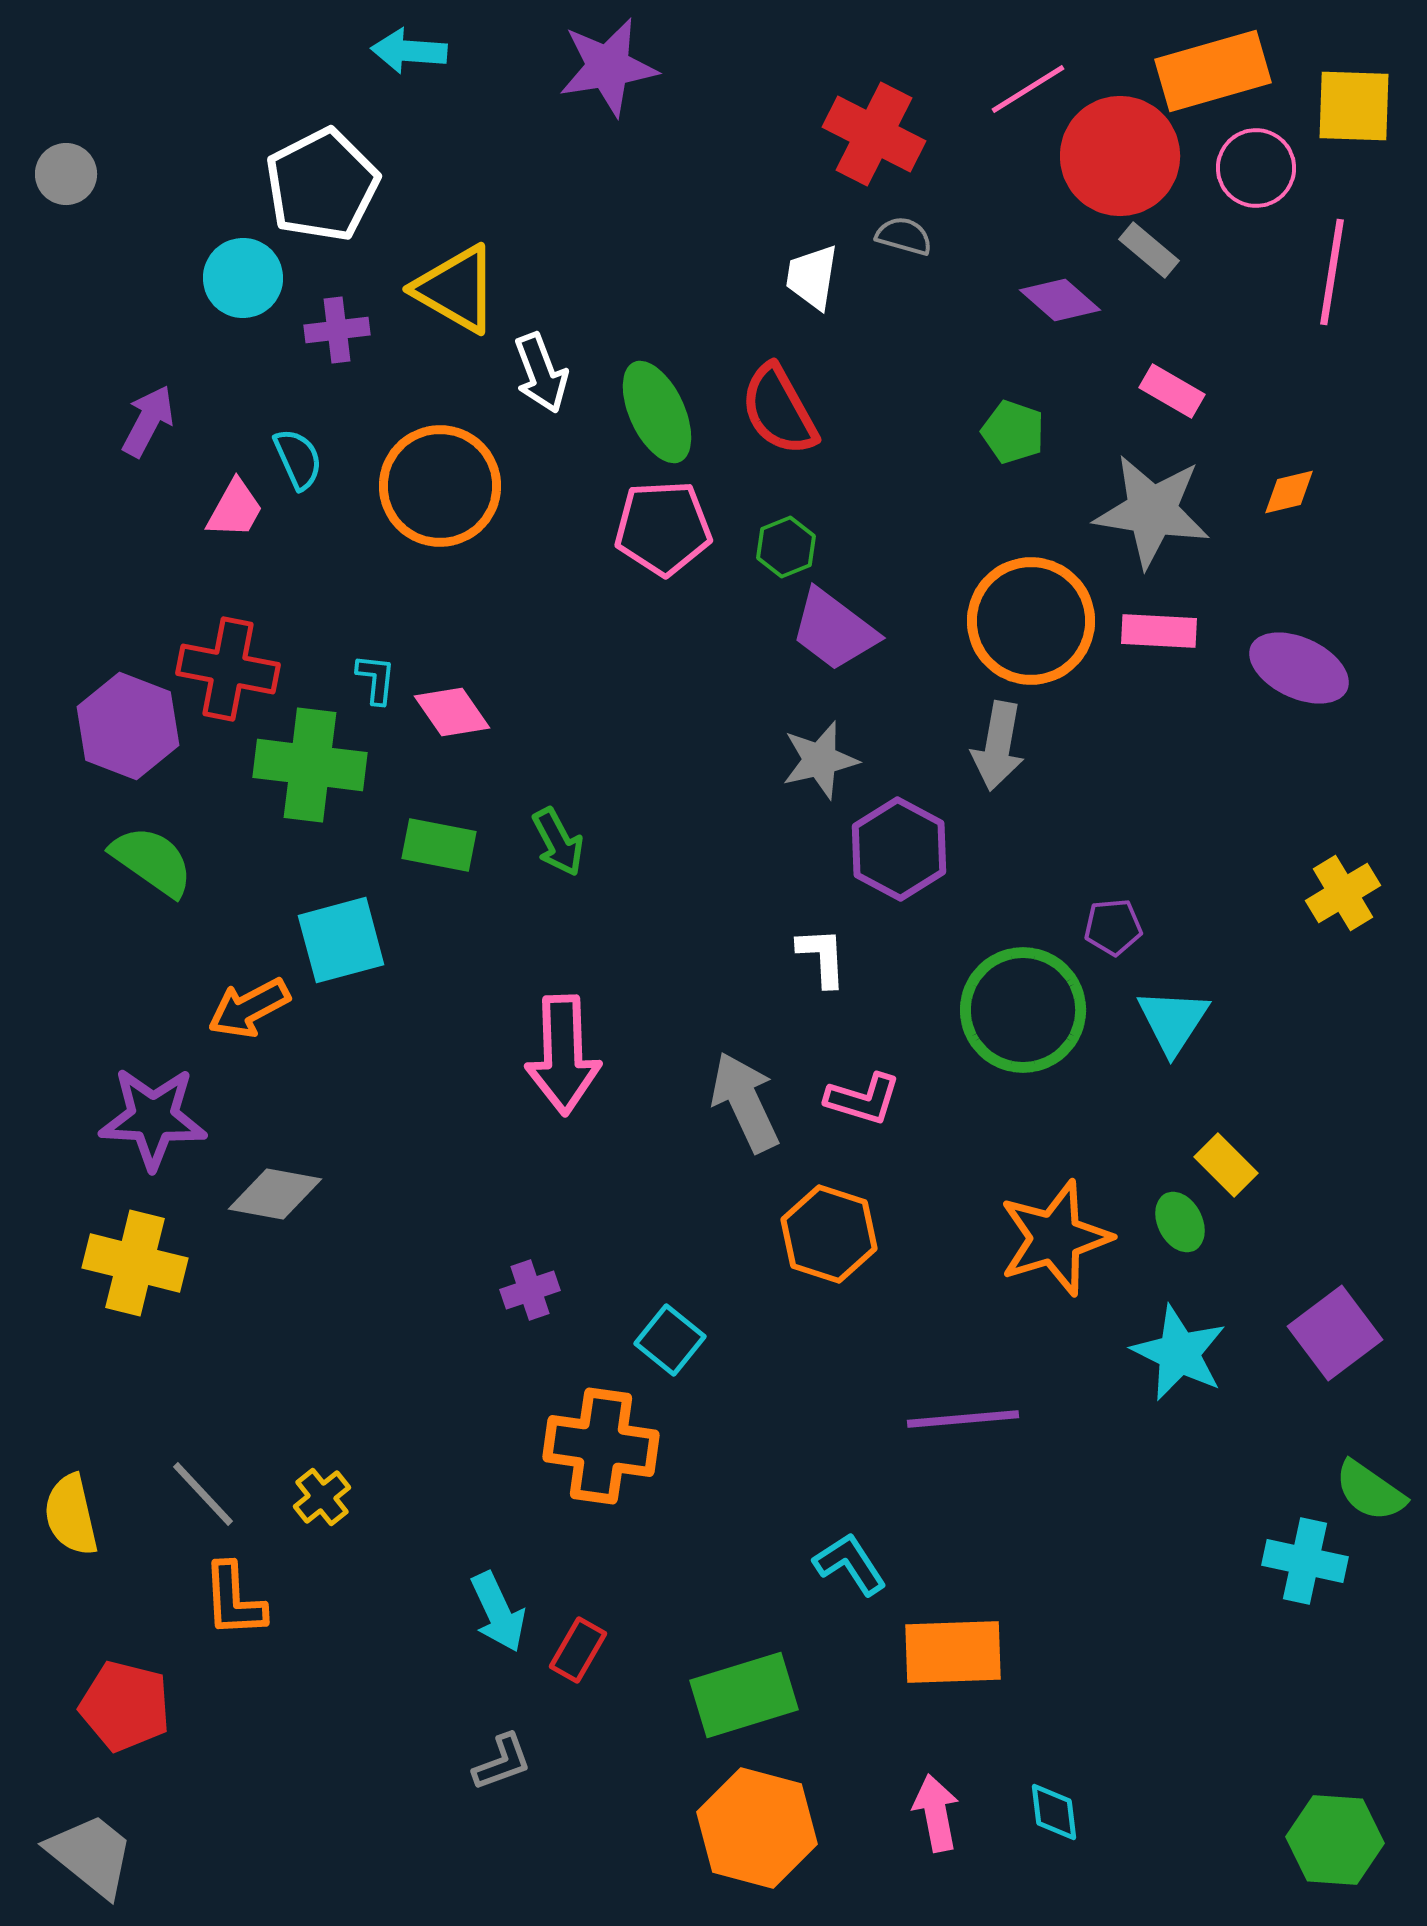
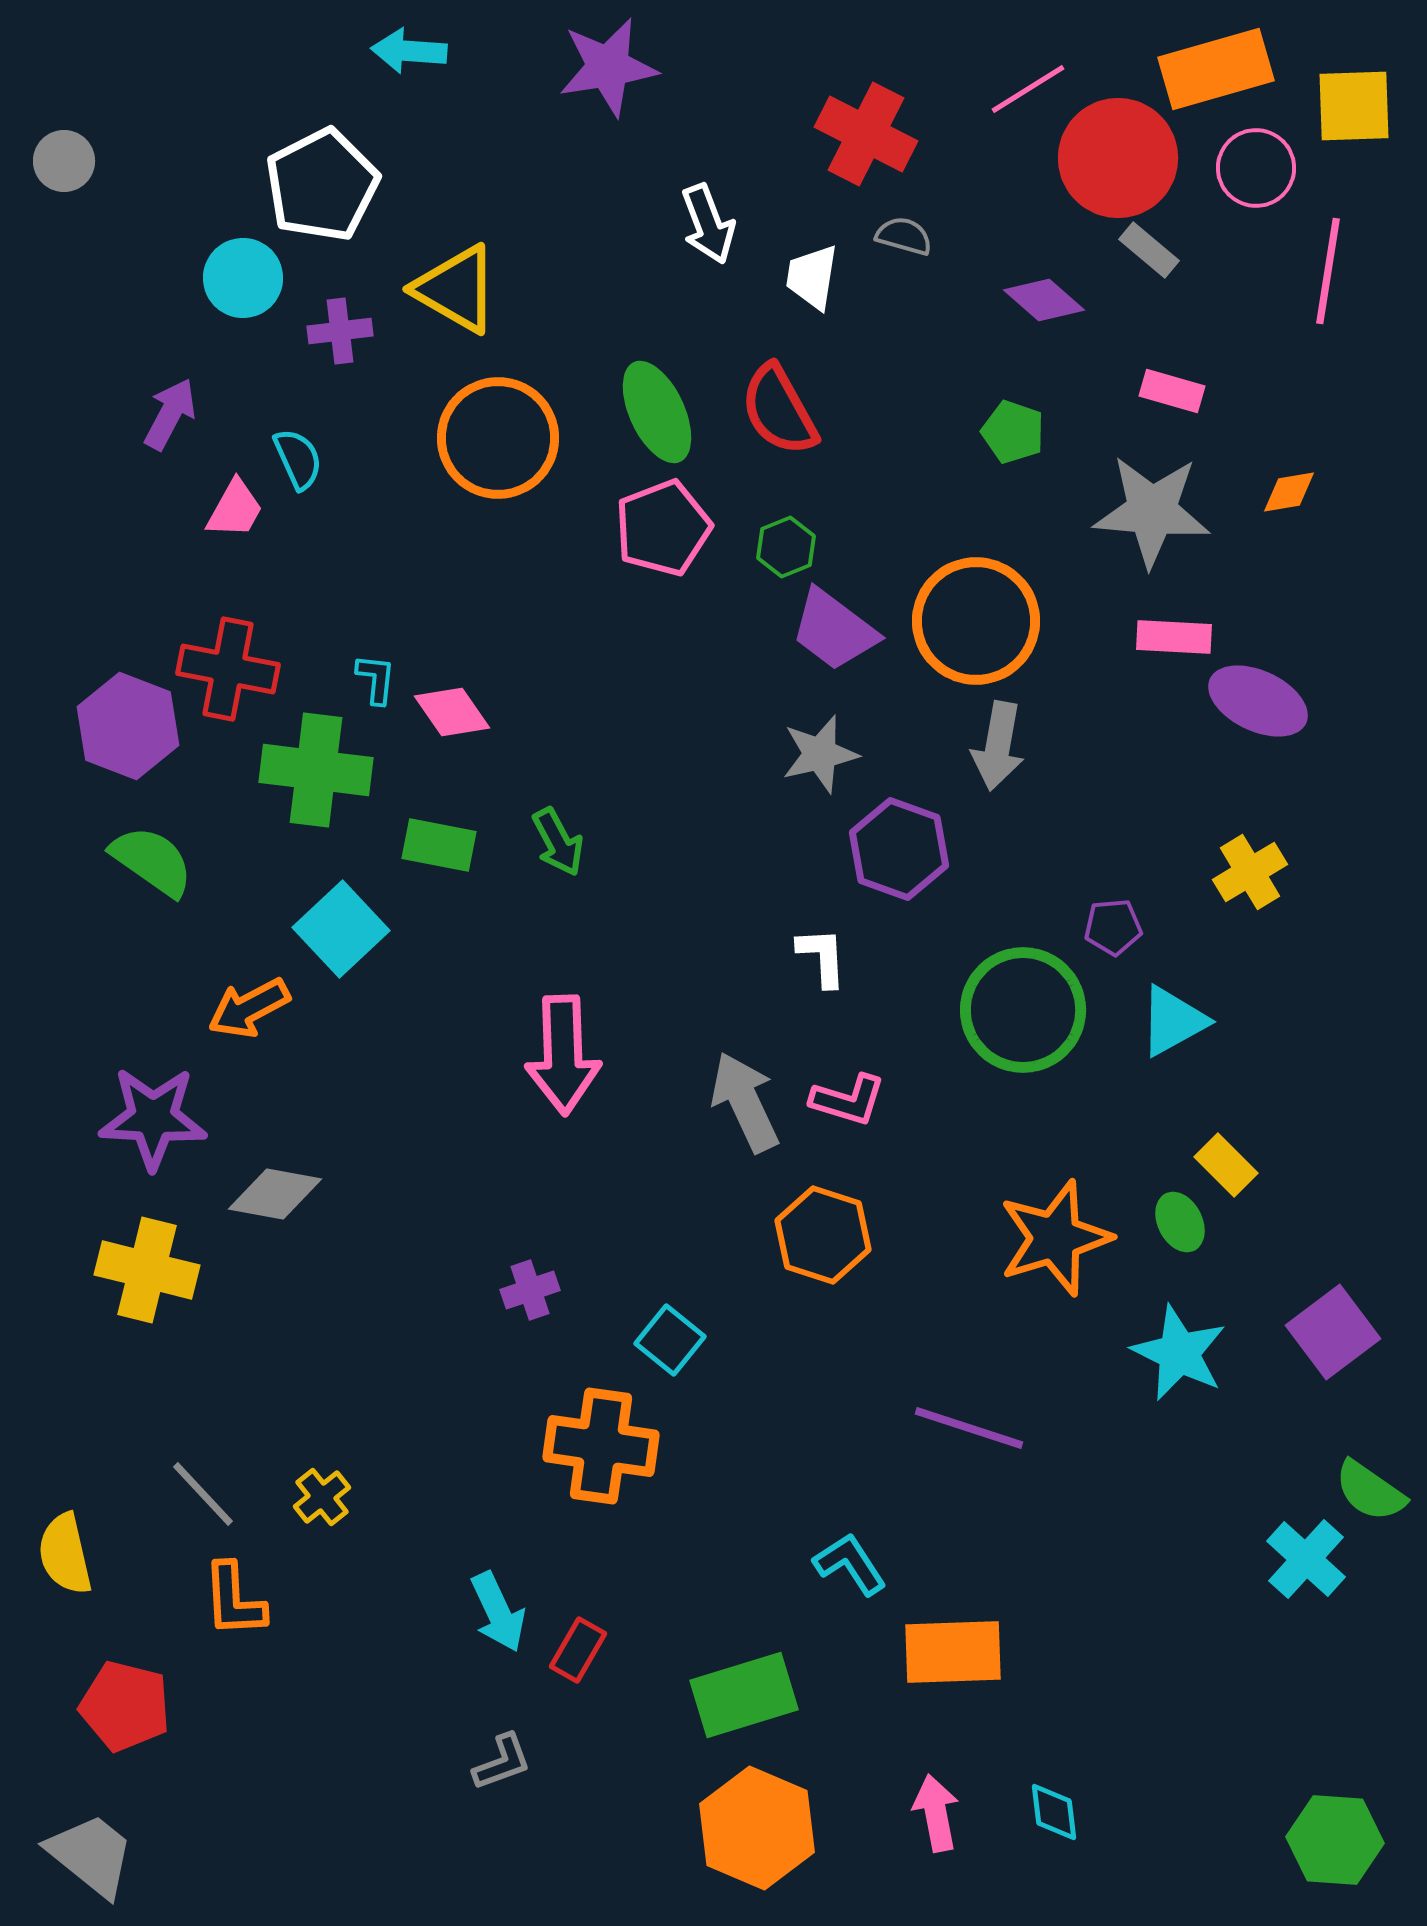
orange rectangle at (1213, 71): moved 3 px right, 2 px up
yellow square at (1354, 106): rotated 4 degrees counterclockwise
red cross at (874, 134): moved 8 px left
red circle at (1120, 156): moved 2 px left, 2 px down
gray circle at (66, 174): moved 2 px left, 13 px up
pink line at (1332, 272): moved 4 px left, 1 px up
purple diamond at (1060, 300): moved 16 px left
purple cross at (337, 330): moved 3 px right, 1 px down
white arrow at (541, 373): moved 167 px right, 149 px up
pink rectangle at (1172, 391): rotated 14 degrees counterclockwise
purple arrow at (148, 421): moved 22 px right, 7 px up
orange circle at (440, 486): moved 58 px right, 48 px up
orange diamond at (1289, 492): rotated 4 degrees clockwise
gray star at (1152, 511): rotated 4 degrees counterclockwise
pink pentagon at (663, 528): rotated 18 degrees counterclockwise
orange circle at (1031, 621): moved 55 px left
pink rectangle at (1159, 631): moved 15 px right, 6 px down
purple ellipse at (1299, 668): moved 41 px left, 33 px down
gray star at (820, 760): moved 6 px up
green cross at (310, 765): moved 6 px right, 5 px down
purple hexagon at (899, 849): rotated 8 degrees counterclockwise
yellow cross at (1343, 893): moved 93 px left, 21 px up
cyan square at (341, 940): moved 11 px up; rotated 28 degrees counterclockwise
cyan triangle at (1173, 1021): rotated 28 degrees clockwise
pink L-shape at (863, 1099): moved 15 px left, 1 px down
orange hexagon at (829, 1234): moved 6 px left, 1 px down
yellow cross at (135, 1263): moved 12 px right, 7 px down
purple square at (1335, 1333): moved 2 px left, 1 px up
purple line at (963, 1419): moved 6 px right, 9 px down; rotated 23 degrees clockwise
yellow semicircle at (71, 1515): moved 6 px left, 39 px down
cyan cross at (1305, 1561): moved 1 px right, 2 px up; rotated 30 degrees clockwise
orange hexagon at (757, 1828): rotated 8 degrees clockwise
